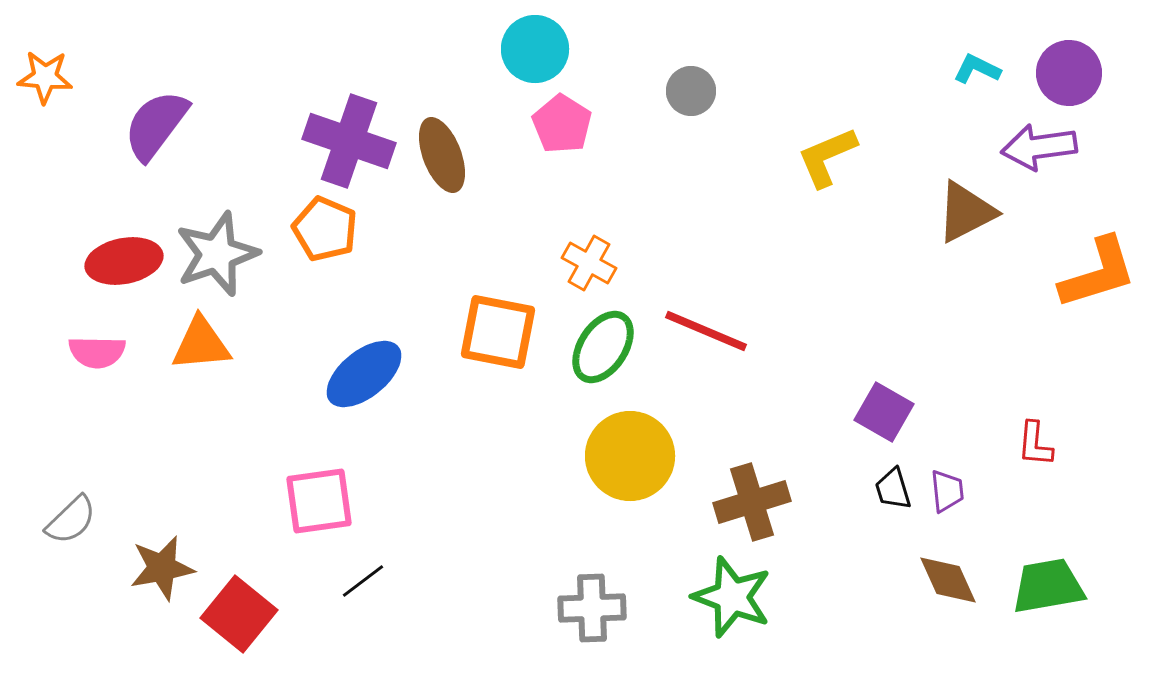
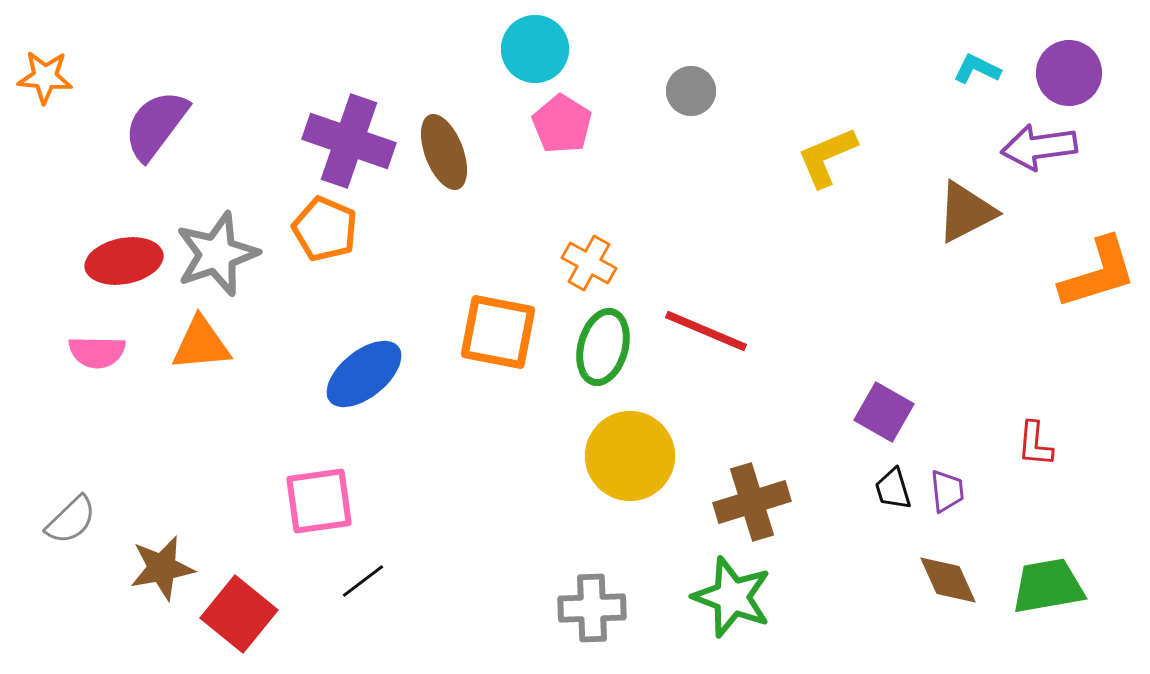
brown ellipse: moved 2 px right, 3 px up
green ellipse: rotated 18 degrees counterclockwise
